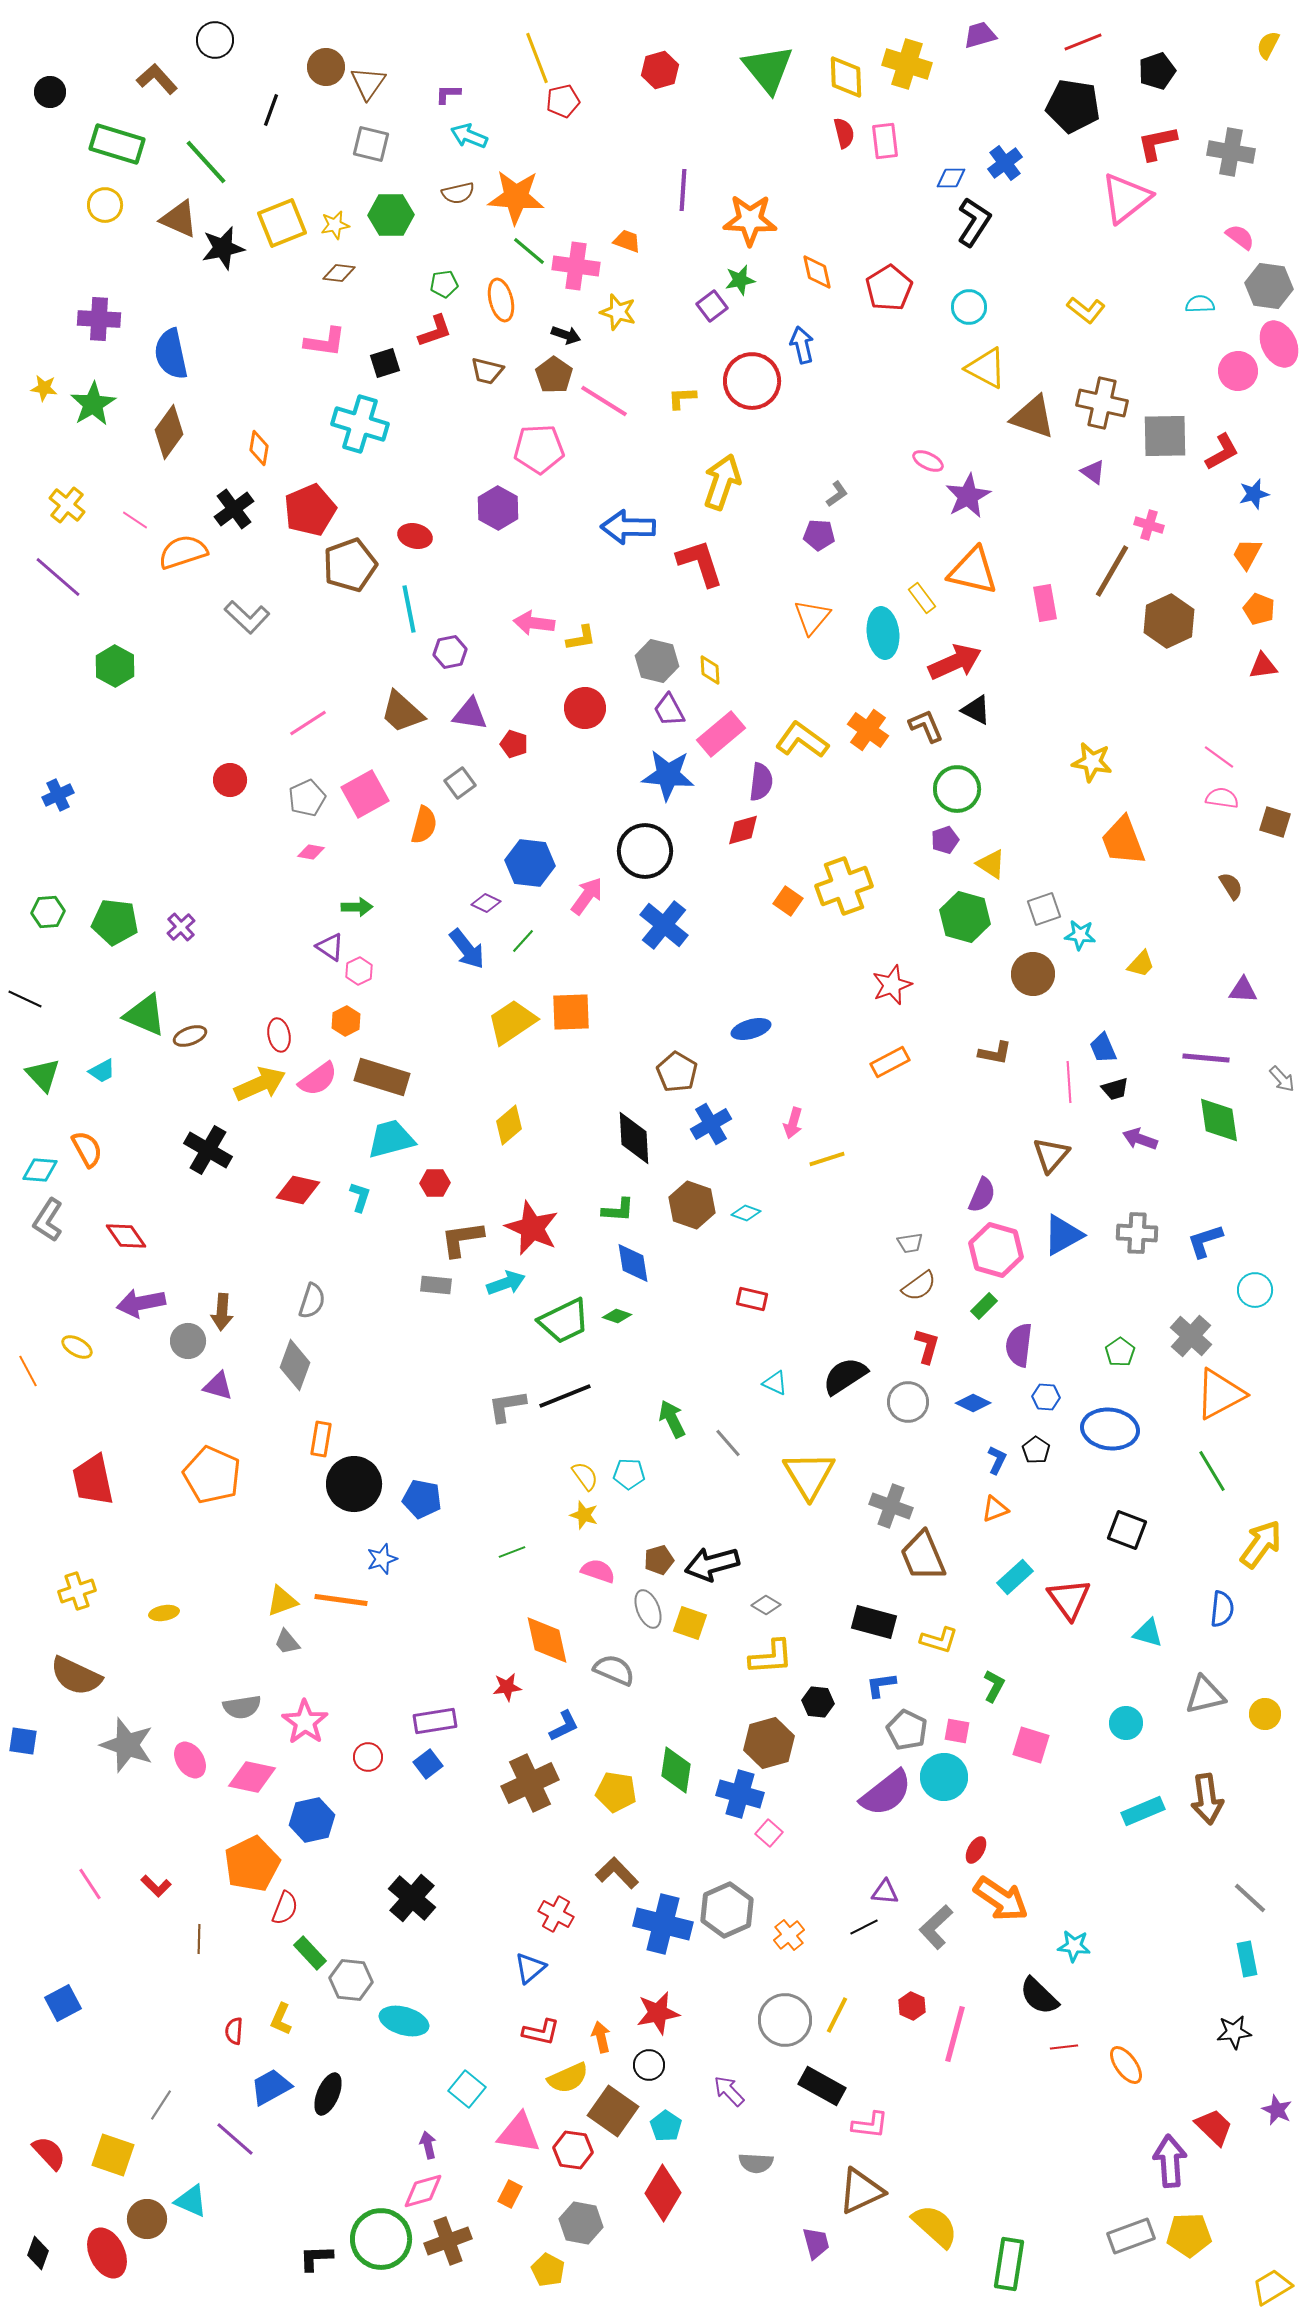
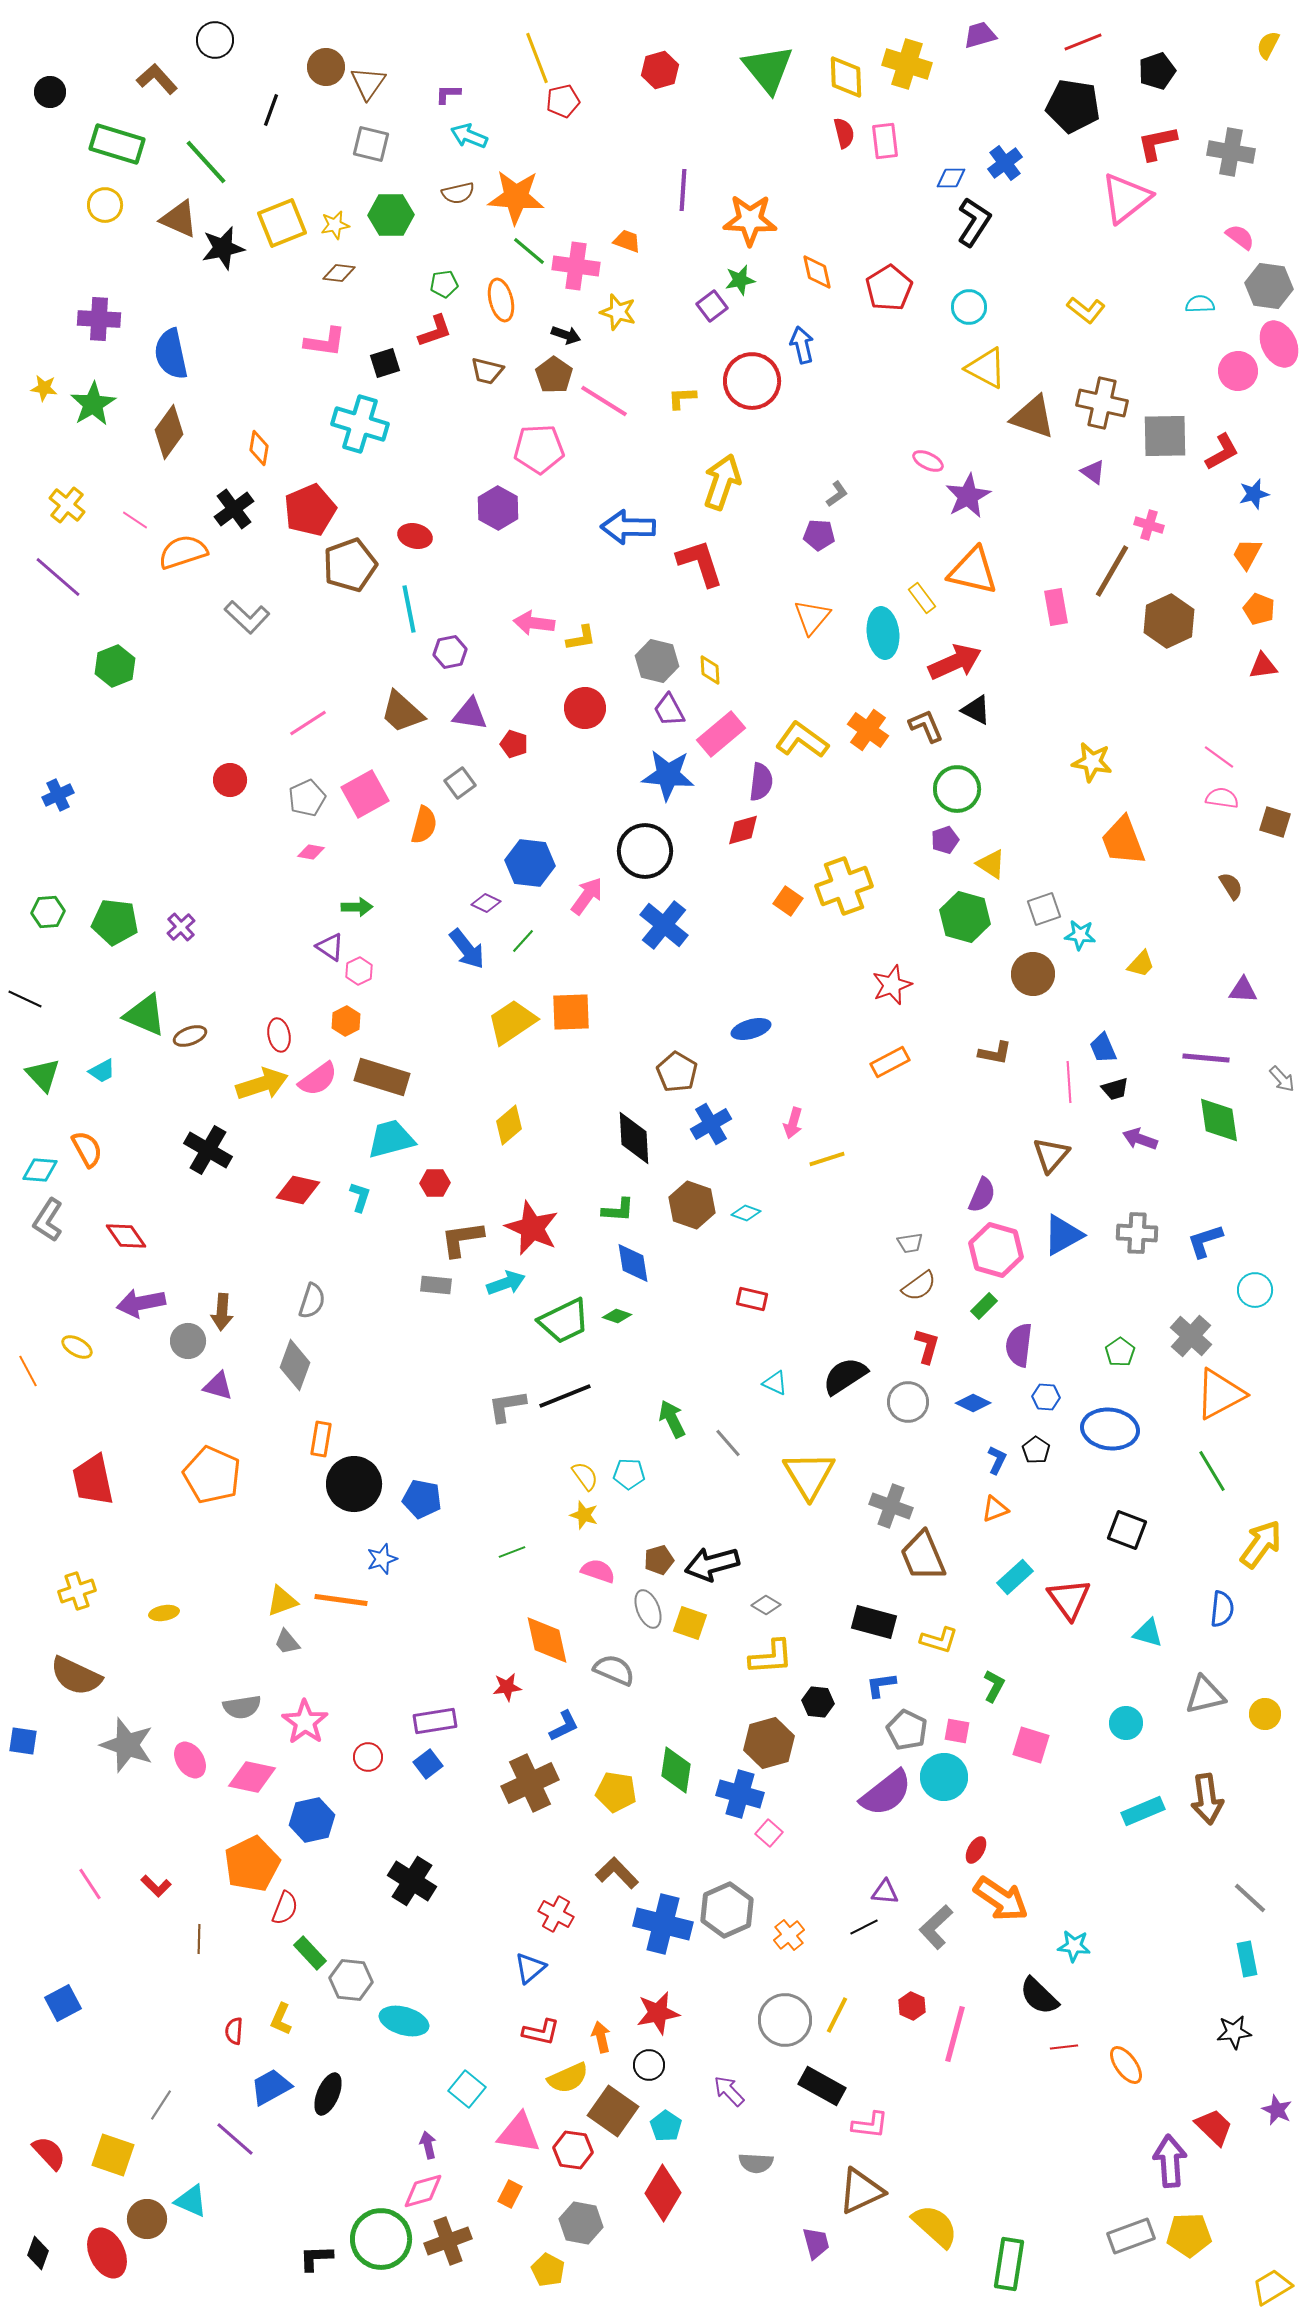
pink rectangle at (1045, 603): moved 11 px right, 4 px down
green hexagon at (115, 666): rotated 9 degrees clockwise
yellow arrow at (260, 1084): moved 2 px right; rotated 6 degrees clockwise
black cross at (412, 1898): moved 17 px up; rotated 9 degrees counterclockwise
